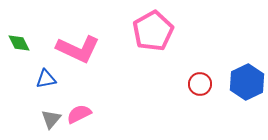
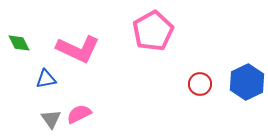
gray triangle: rotated 15 degrees counterclockwise
